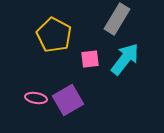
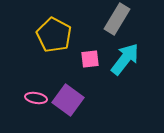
purple square: rotated 24 degrees counterclockwise
